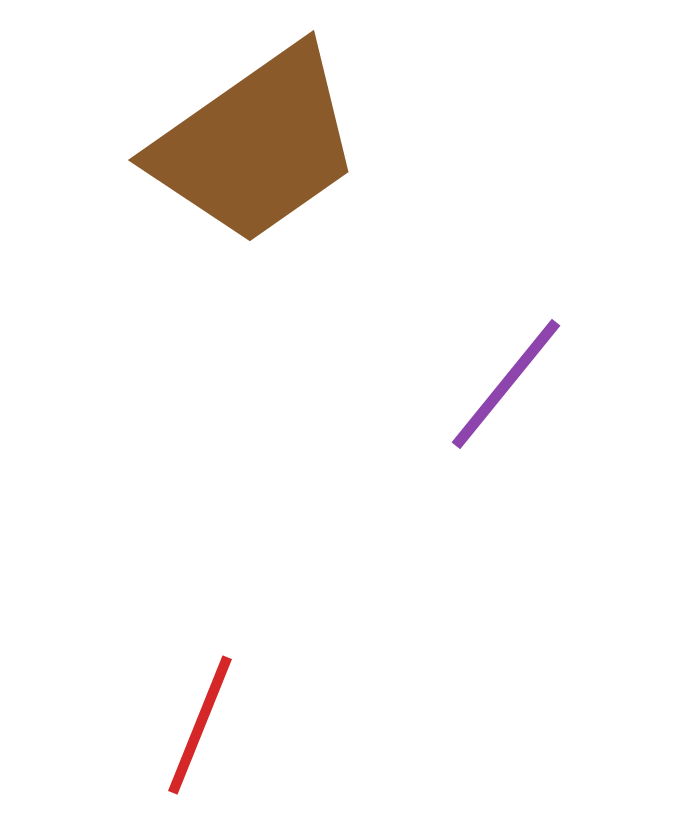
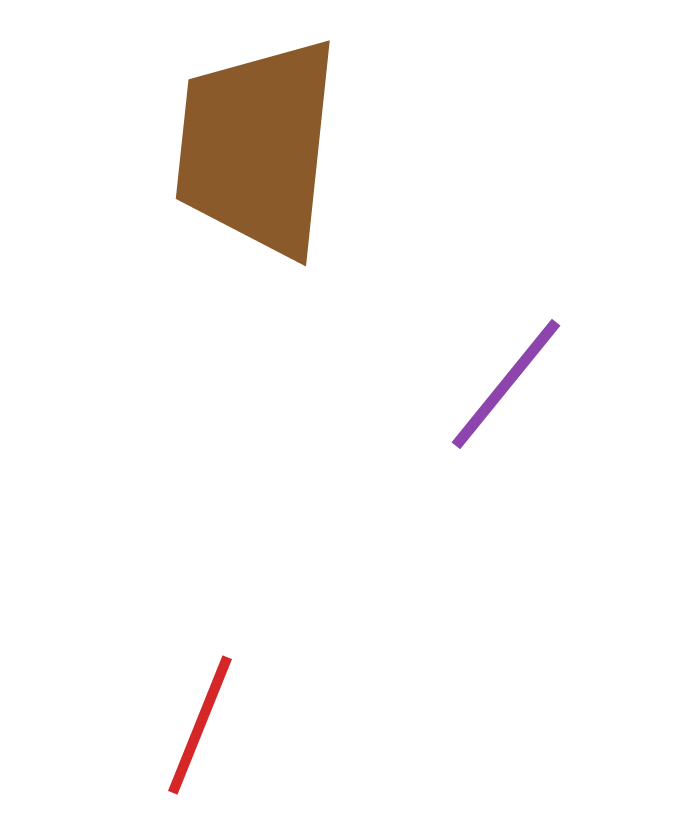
brown trapezoid: moved 1 px right, 2 px down; rotated 131 degrees clockwise
